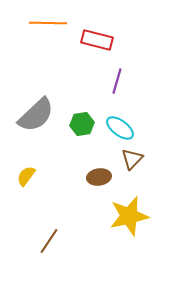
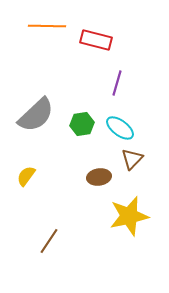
orange line: moved 1 px left, 3 px down
red rectangle: moved 1 px left
purple line: moved 2 px down
